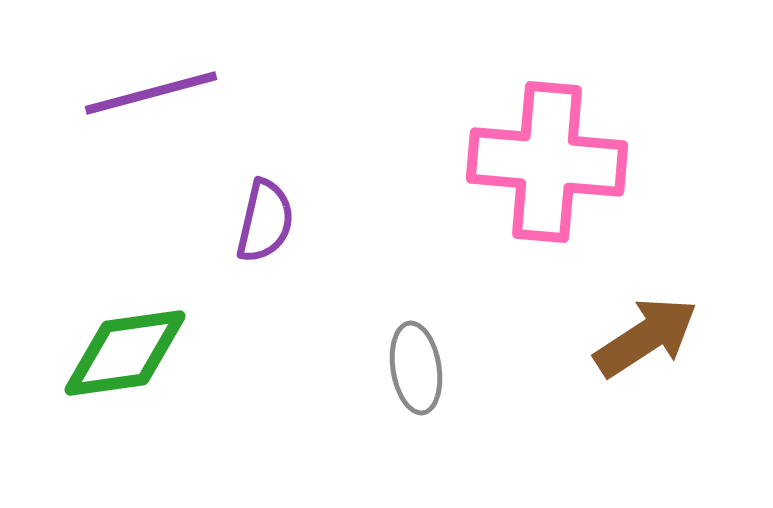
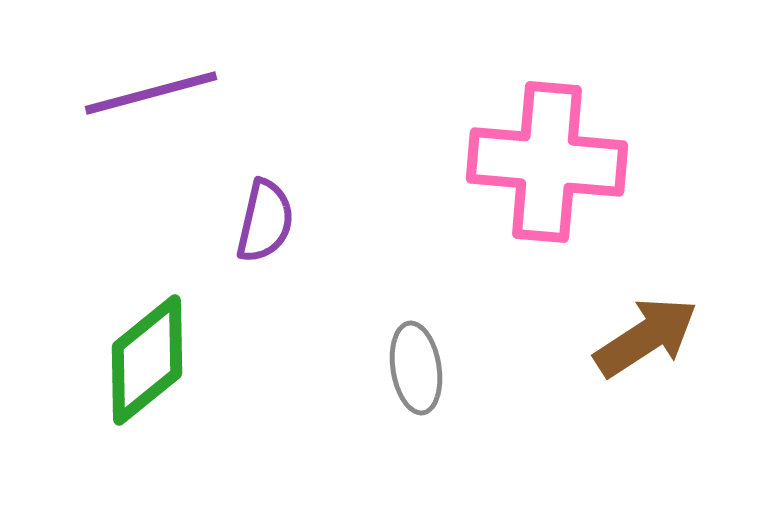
green diamond: moved 22 px right, 7 px down; rotated 31 degrees counterclockwise
